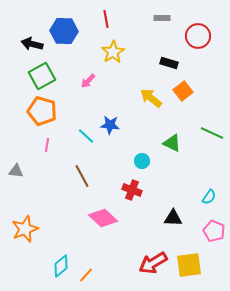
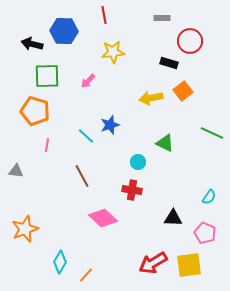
red line: moved 2 px left, 4 px up
red circle: moved 8 px left, 5 px down
yellow star: rotated 25 degrees clockwise
green square: moved 5 px right; rotated 28 degrees clockwise
yellow arrow: rotated 50 degrees counterclockwise
orange pentagon: moved 7 px left
blue star: rotated 24 degrees counterclockwise
green triangle: moved 7 px left
cyan circle: moved 4 px left, 1 px down
red cross: rotated 12 degrees counterclockwise
pink pentagon: moved 9 px left, 2 px down
cyan diamond: moved 1 px left, 4 px up; rotated 20 degrees counterclockwise
